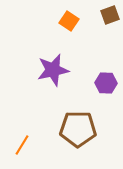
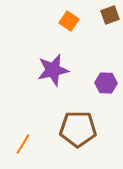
orange line: moved 1 px right, 1 px up
